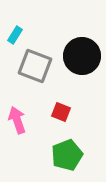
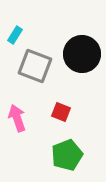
black circle: moved 2 px up
pink arrow: moved 2 px up
